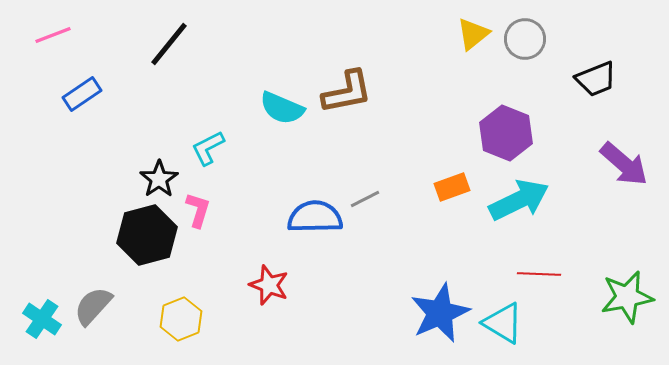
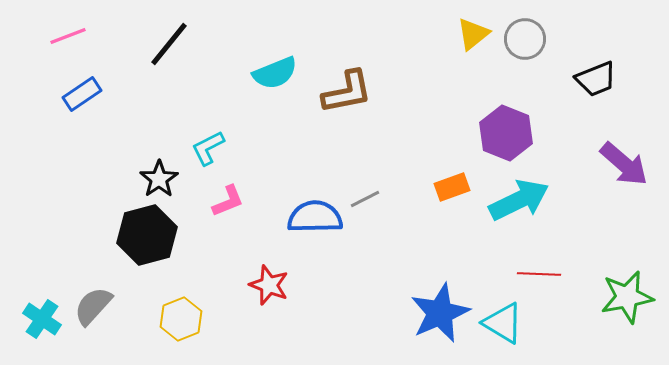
pink line: moved 15 px right, 1 px down
cyan semicircle: moved 7 px left, 35 px up; rotated 45 degrees counterclockwise
pink L-shape: moved 30 px right, 9 px up; rotated 51 degrees clockwise
